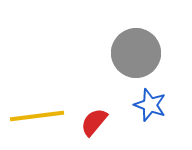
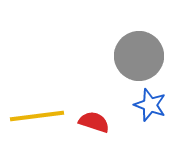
gray circle: moved 3 px right, 3 px down
red semicircle: rotated 68 degrees clockwise
